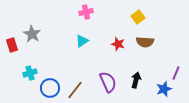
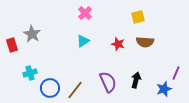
pink cross: moved 1 px left, 1 px down; rotated 32 degrees counterclockwise
yellow square: rotated 24 degrees clockwise
cyan triangle: moved 1 px right
